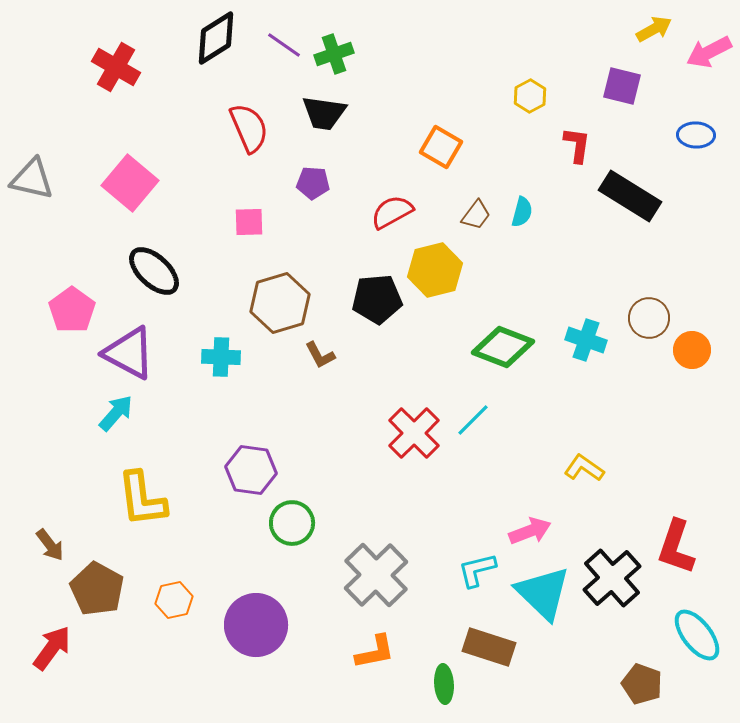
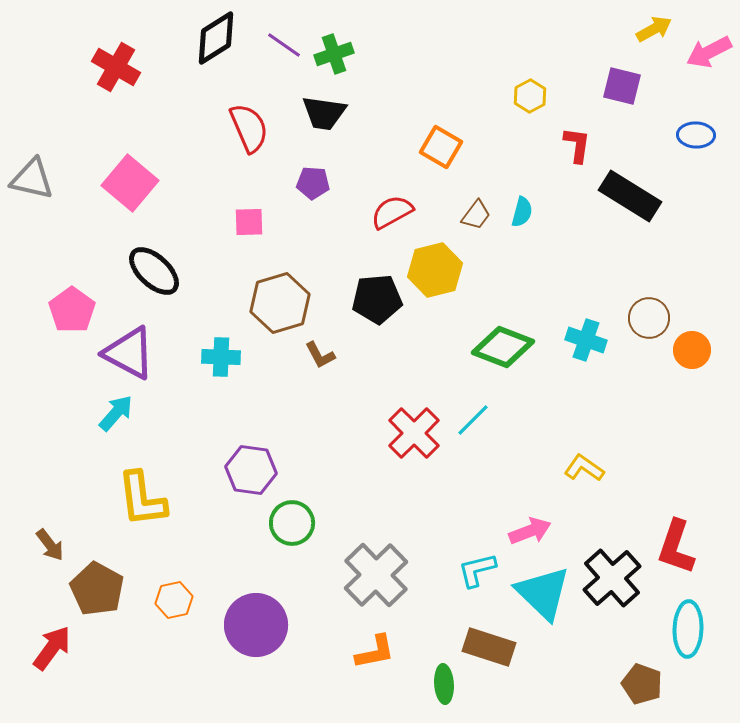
cyan ellipse at (697, 635): moved 9 px left, 6 px up; rotated 40 degrees clockwise
